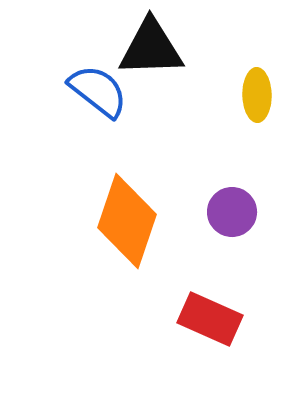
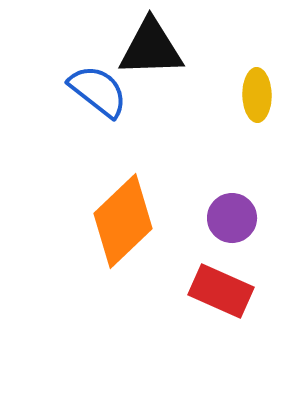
purple circle: moved 6 px down
orange diamond: moved 4 px left; rotated 28 degrees clockwise
red rectangle: moved 11 px right, 28 px up
